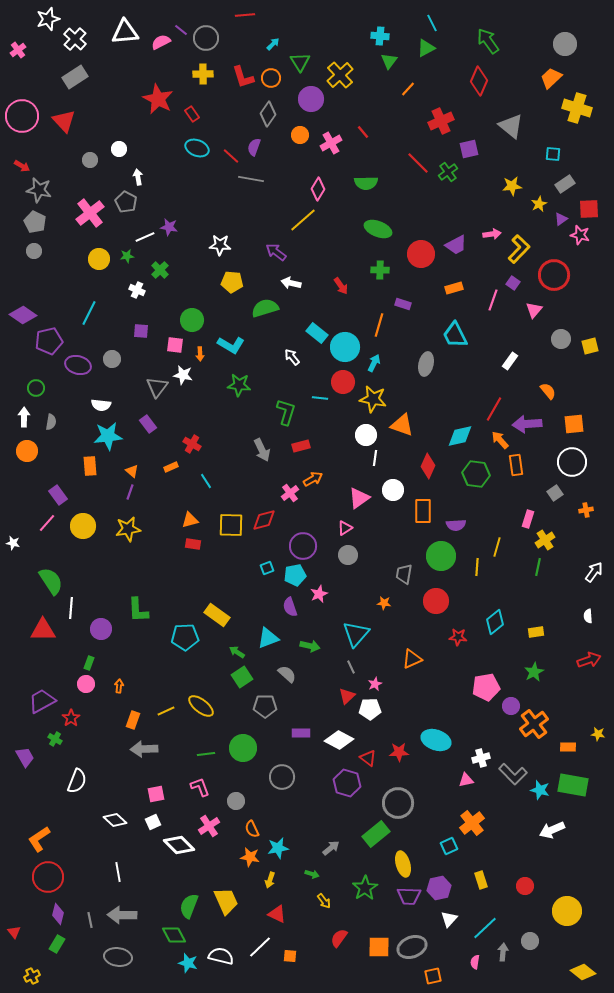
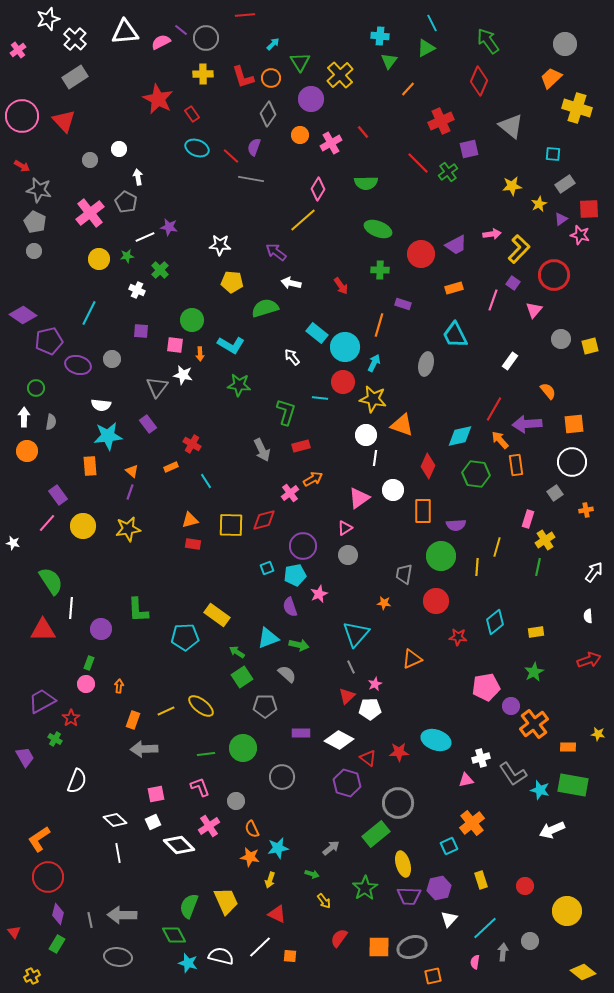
green arrow at (310, 646): moved 11 px left, 1 px up
gray L-shape at (513, 774): rotated 12 degrees clockwise
white line at (118, 872): moved 19 px up
